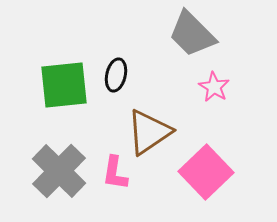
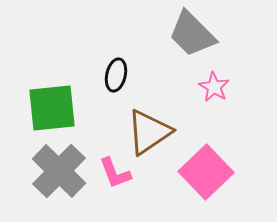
green square: moved 12 px left, 23 px down
pink L-shape: rotated 30 degrees counterclockwise
